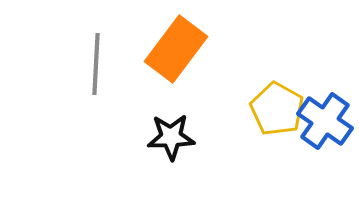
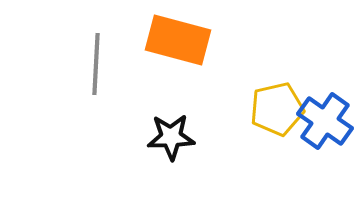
orange rectangle: moved 2 px right, 9 px up; rotated 68 degrees clockwise
yellow pentagon: rotated 30 degrees clockwise
